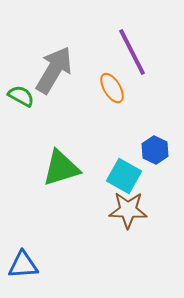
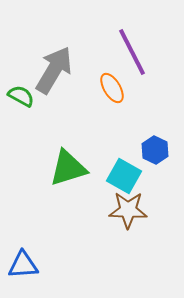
green triangle: moved 7 px right
